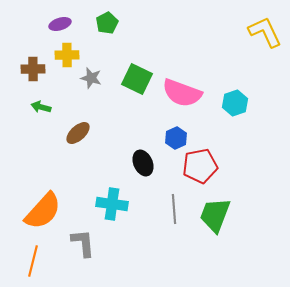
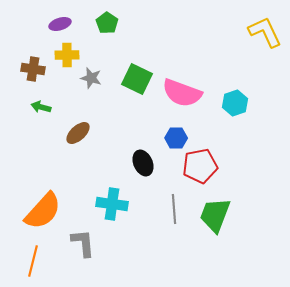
green pentagon: rotated 10 degrees counterclockwise
brown cross: rotated 10 degrees clockwise
blue hexagon: rotated 25 degrees clockwise
